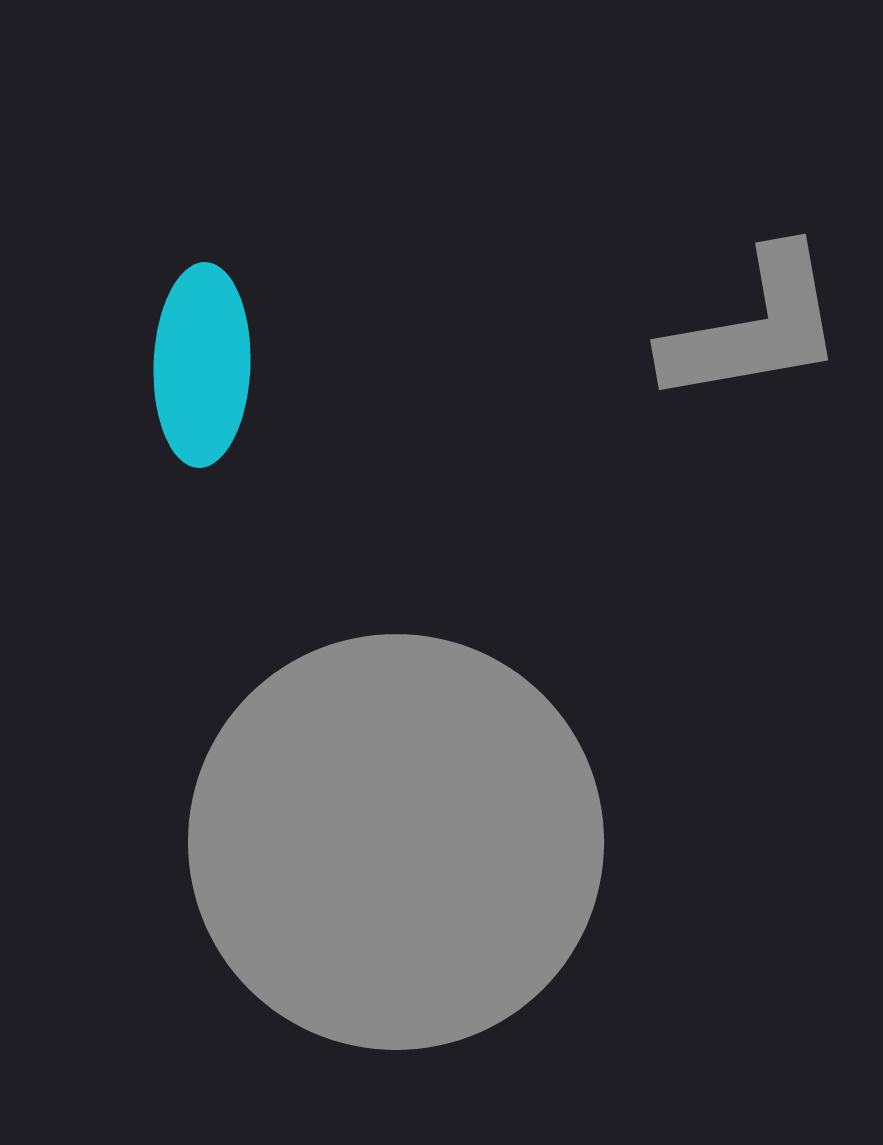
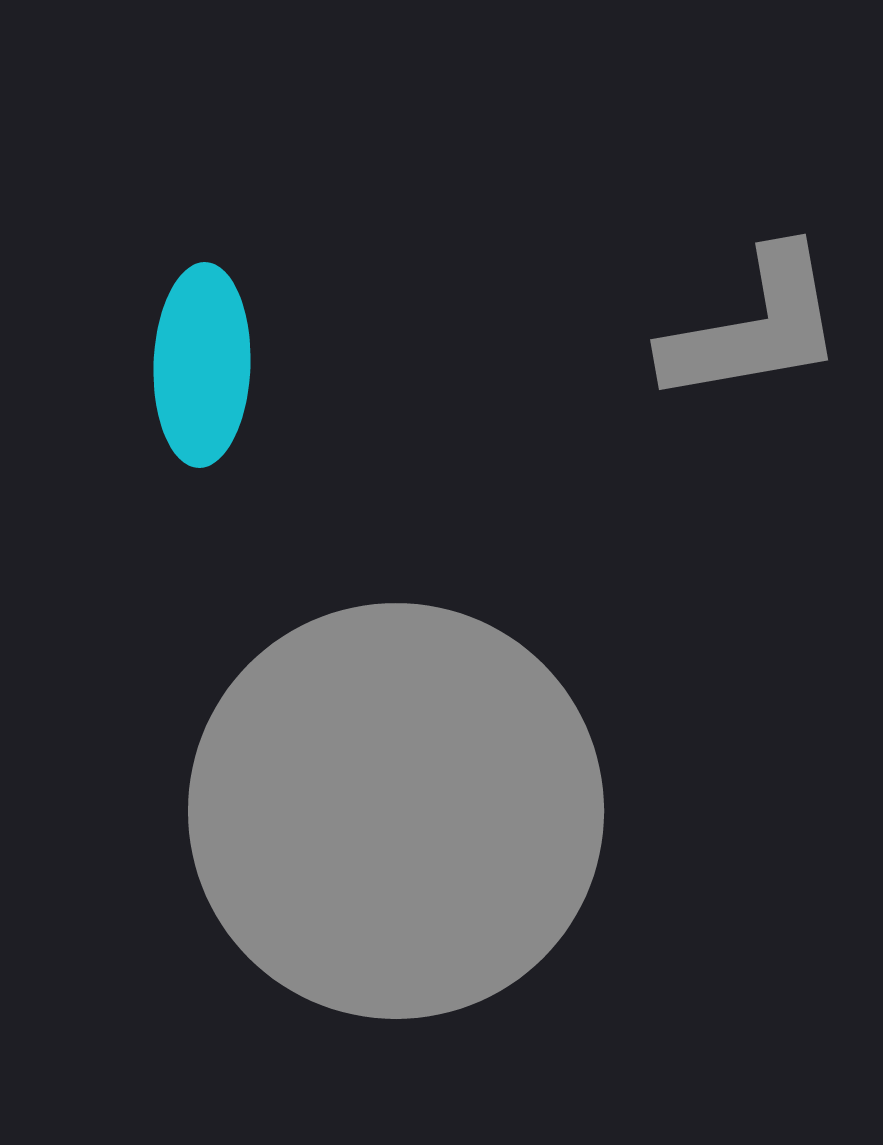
gray circle: moved 31 px up
